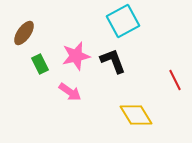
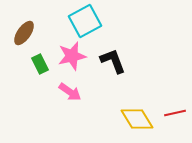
cyan square: moved 38 px left
pink star: moved 4 px left
red line: moved 33 px down; rotated 75 degrees counterclockwise
yellow diamond: moved 1 px right, 4 px down
